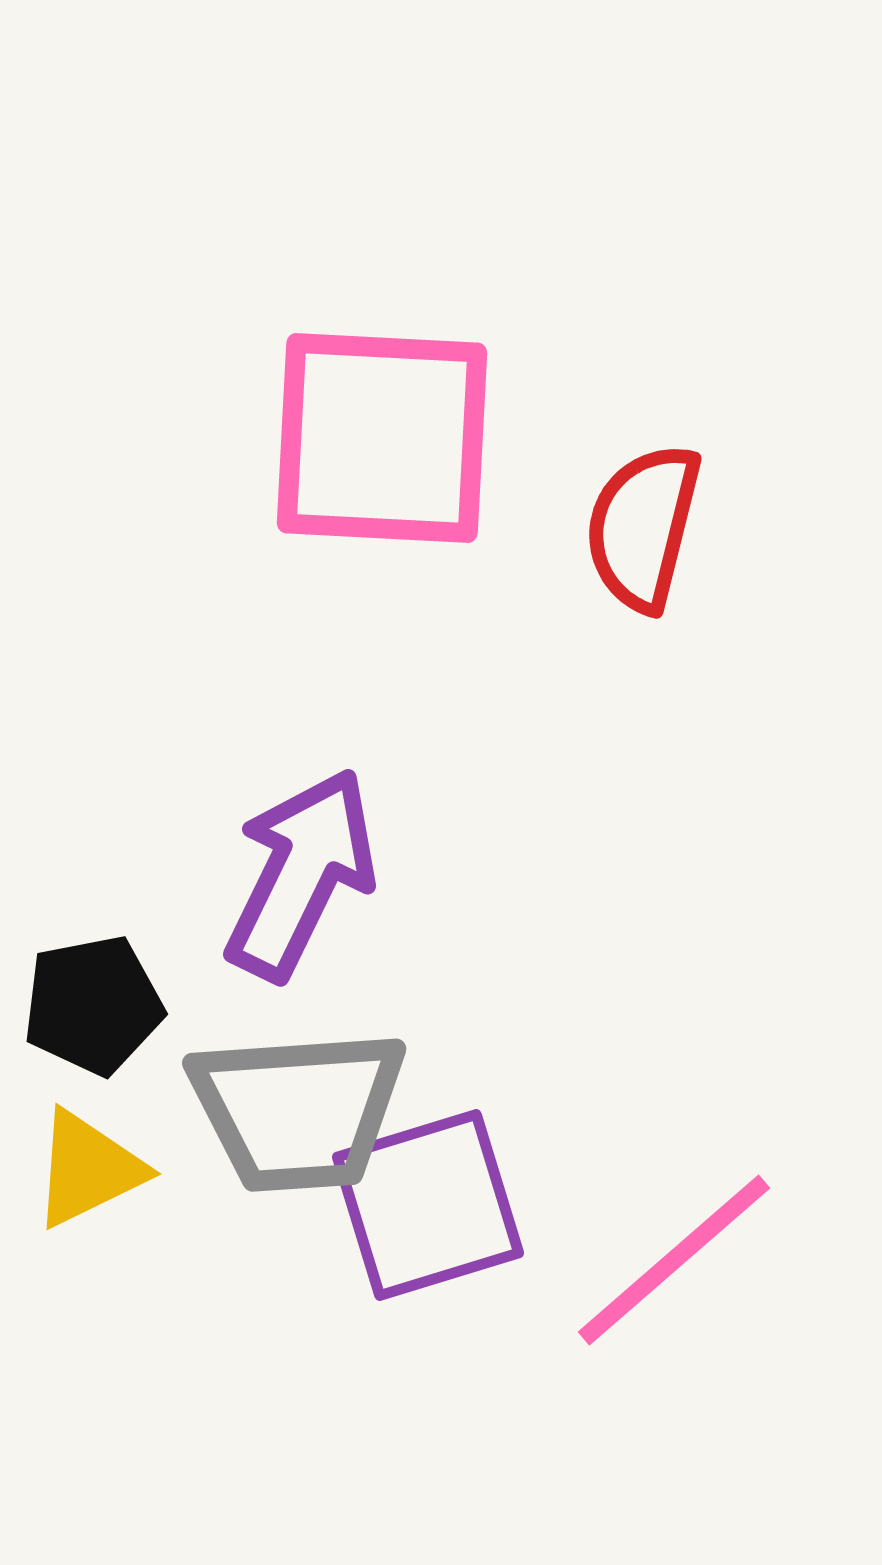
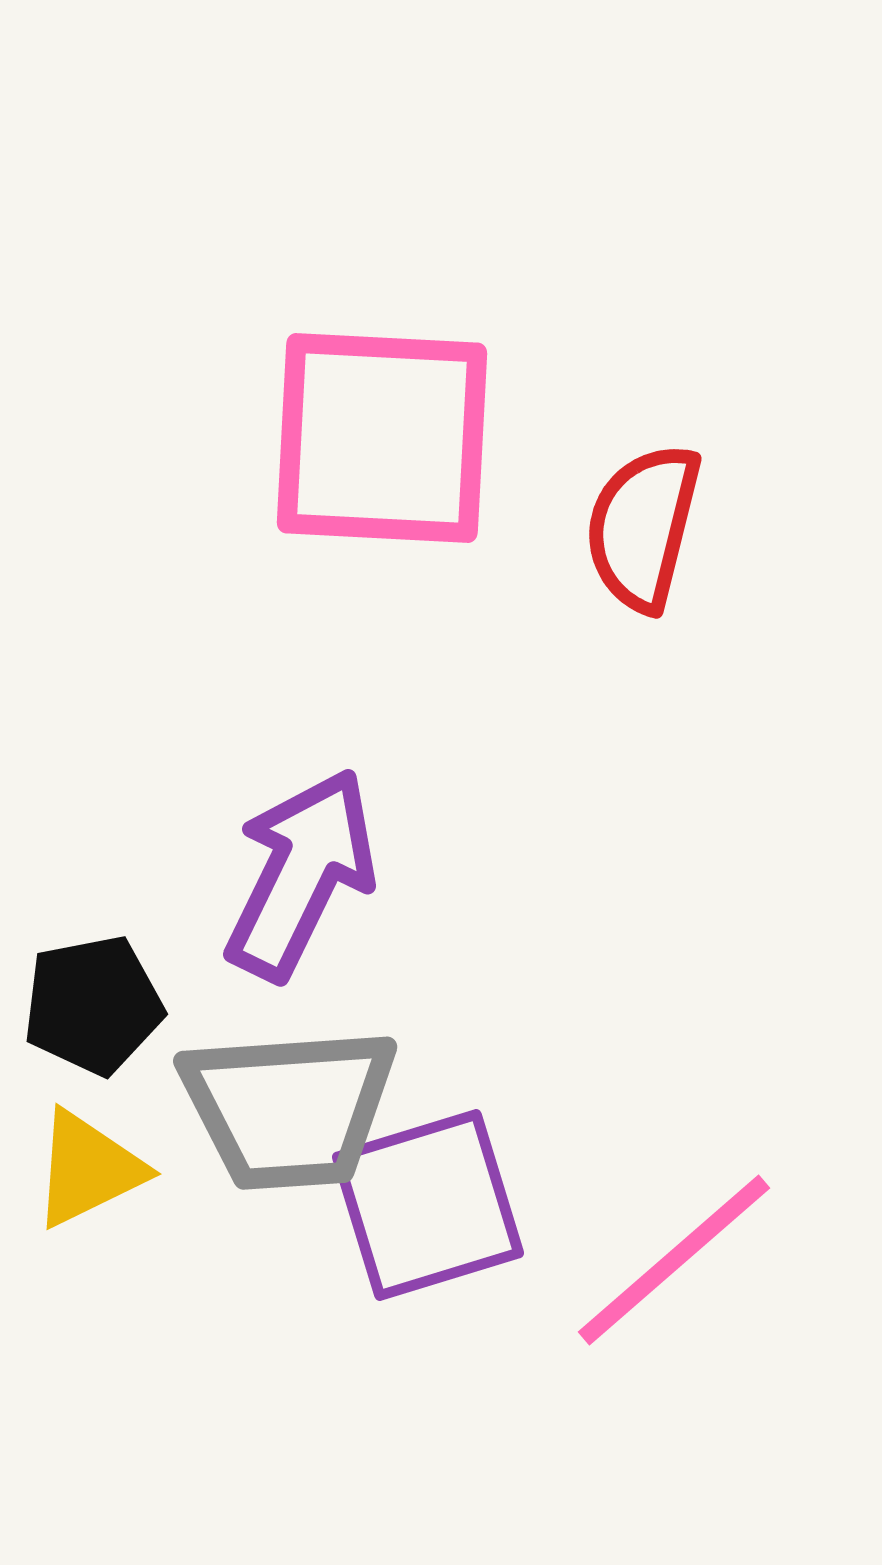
gray trapezoid: moved 9 px left, 2 px up
